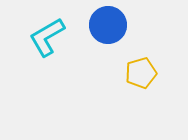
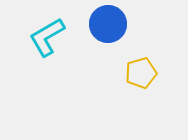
blue circle: moved 1 px up
